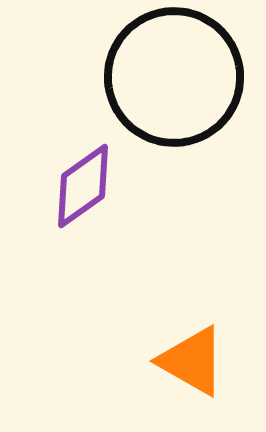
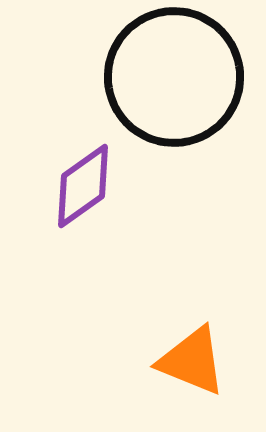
orange triangle: rotated 8 degrees counterclockwise
